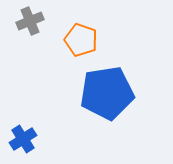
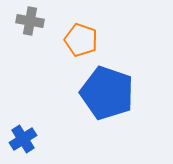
gray cross: rotated 32 degrees clockwise
blue pentagon: rotated 28 degrees clockwise
